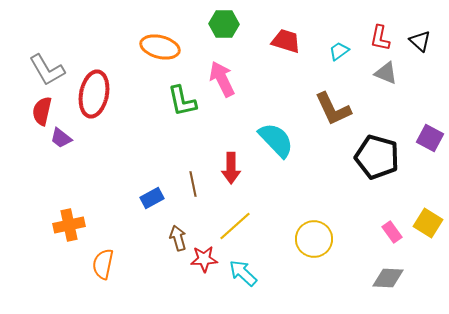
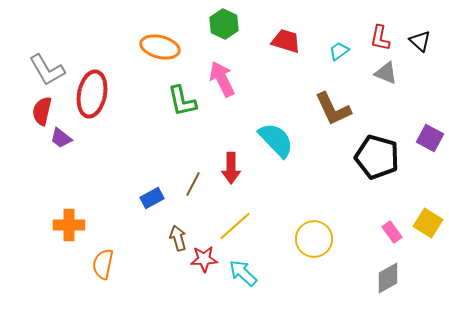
green hexagon: rotated 24 degrees clockwise
red ellipse: moved 2 px left
brown line: rotated 40 degrees clockwise
orange cross: rotated 12 degrees clockwise
gray diamond: rotated 32 degrees counterclockwise
